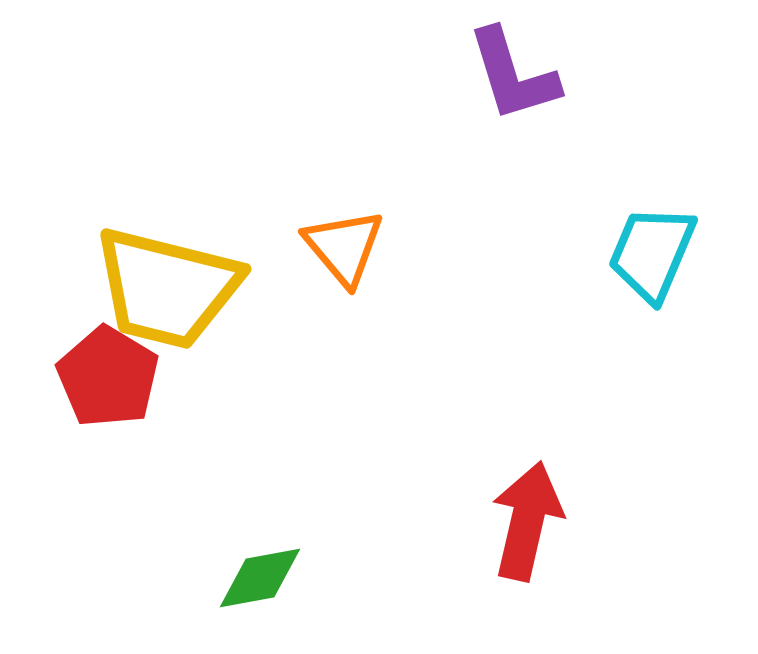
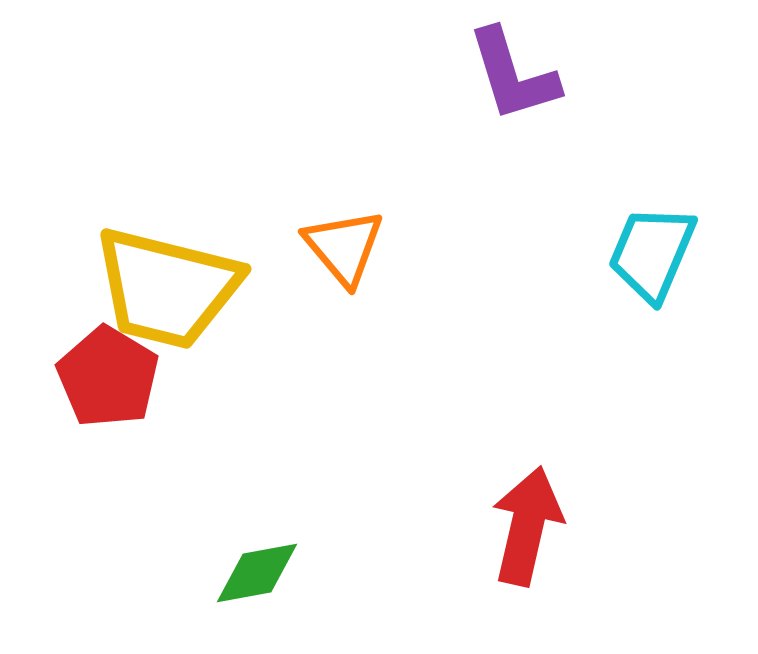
red arrow: moved 5 px down
green diamond: moved 3 px left, 5 px up
